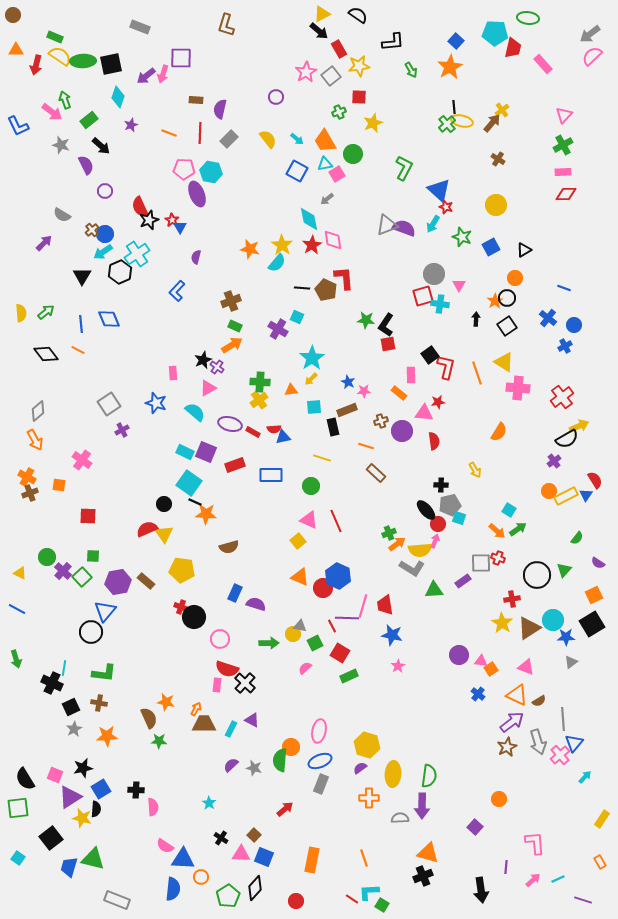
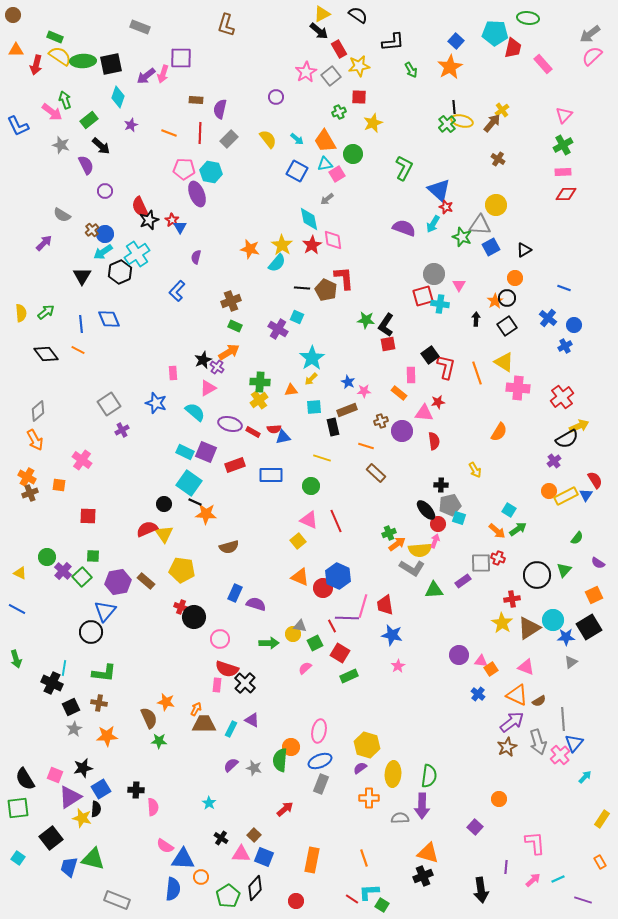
gray triangle at (387, 225): moved 93 px right; rotated 25 degrees clockwise
orange arrow at (232, 345): moved 3 px left, 7 px down
black square at (592, 624): moved 3 px left, 3 px down
